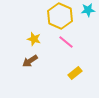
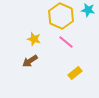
cyan star: rotated 16 degrees clockwise
yellow hexagon: moved 1 px right
